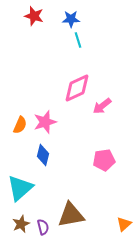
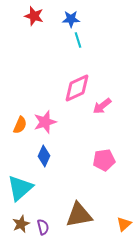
blue diamond: moved 1 px right, 1 px down; rotated 10 degrees clockwise
brown triangle: moved 8 px right
